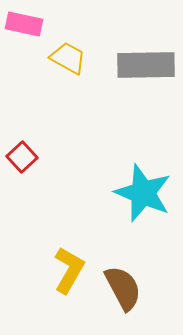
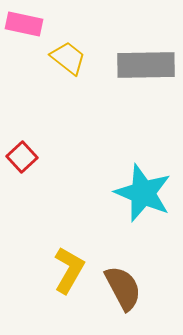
yellow trapezoid: rotated 9 degrees clockwise
